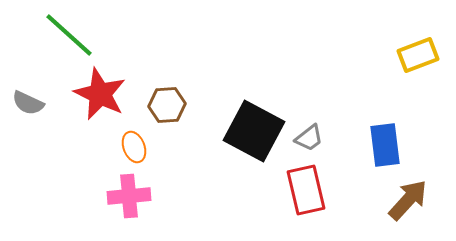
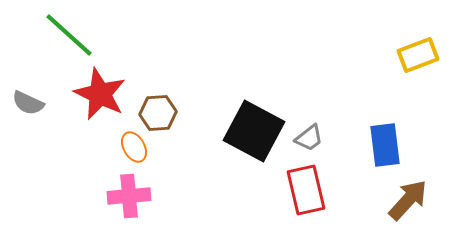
brown hexagon: moved 9 px left, 8 px down
orange ellipse: rotated 8 degrees counterclockwise
